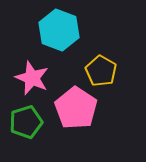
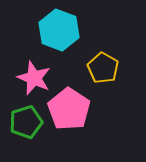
yellow pentagon: moved 2 px right, 3 px up
pink star: moved 2 px right
pink pentagon: moved 7 px left, 1 px down
